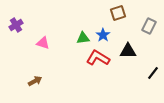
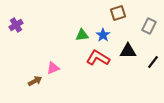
green triangle: moved 1 px left, 3 px up
pink triangle: moved 10 px right, 25 px down; rotated 40 degrees counterclockwise
black line: moved 11 px up
